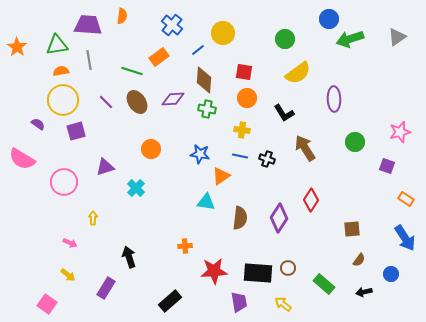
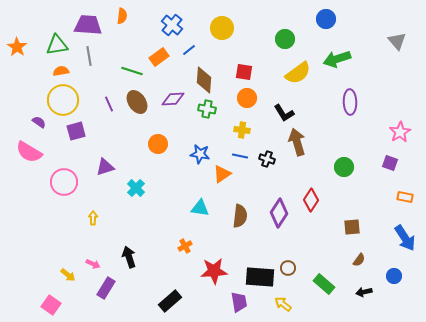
blue circle at (329, 19): moved 3 px left
yellow circle at (223, 33): moved 1 px left, 5 px up
gray triangle at (397, 37): moved 4 px down; rotated 36 degrees counterclockwise
green arrow at (350, 39): moved 13 px left, 20 px down
blue line at (198, 50): moved 9 px left
gray line at (89, 60): moved 4 px up
purple ellipse at (334, 99): moved 16 px right, 3 px down
purple line at (106, 102): moved 3 px right, 2 px down; rotated 21 degrees clockwise
purple semicircle at (38, 124): moved 1 px right, 2 px up
pink star at (400, 132): rotated 15 degrees counterclockwise
green circle at (355, 142): moved 11 px left, 25 px down
brown arrow at (305, 148): moved 8 px left, 6 px up; rotated 16 degrees clockwise
orange circle at (151, 149): moved 7 px right, 5 px up
pink semicircle at (22, 159): moved 7 px right, 7 px up
purple square at (387, 166): moved 3 px right, 3 px up
orange triangle at (221, 176): moved 1 px right, 2 px up
orange rectangle at (406, 199): moved 1 px left, 2 px up; rotated 21 degrees counterclockwise
cyan triangle at (206, 202): moved 6 px left, 6 px down
brown semicircle at (240, 218): moved 2 px up
purple diamond at (279, 218): moved 5 px up
brown square at (352, 229): moved 2 px up
pink arrow at (70, 243): moved 23 px right, 21 px down
orange cross at (185, 246): rotated 24 degrees counterclockwise
black rectangle at (258, 273): moved 2 px right, 4 px down
blue circle at (391, 274): moved 3 px right, 2 px down
pink square at (47, 304): moved 4 px right, 1 px down
